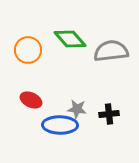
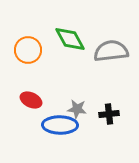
green diamond: rotated 12 degrees clockwise
